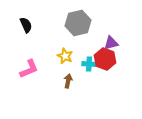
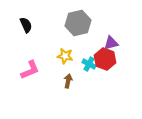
yellow star: rotated 14 degrees counterclockwise
cyan cross: rotated 24 degrees clockwise
pink L-shape: moved 1 px right, 1 px down
